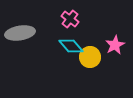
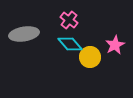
pink cross: moved 1 px left, 1 px down
gray ellipse: moved 4 px right, 1 px down
cyan diamond: moved 1 px left, 2 px up
